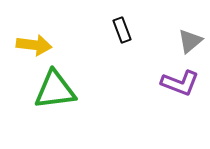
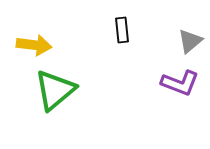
black rectangle: rotated 15 degrees clockwise
green triangle: rotated 33 degrees counterclockwise
